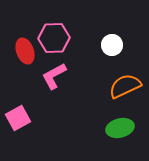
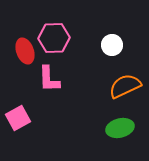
pink L-shape: moved 5 px left, 3 px down; rotated 64 degrees counterclockwise
